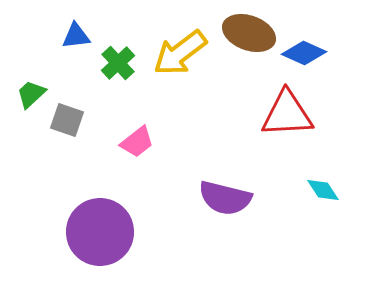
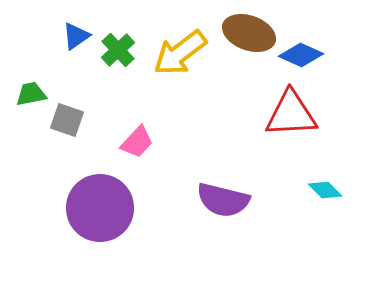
blue triangle: rotated 28 degrees counterclockwise
blue diamond: moved 3 px left, 2 px down
green cross: moved 13 px up
green trapezoid: rotated 32 degrees clockwise
red triangle: moved 4 px right
pink trapezoid: rotated 9 degrees counterclockwise
cyan diamond: moved 2 px right; rotated 12 degrees counterclockwise
purple semicircle: moved 2 px left, 2 px down
purple circle: moved 24 px up
